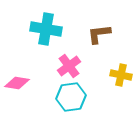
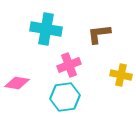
pink cross: moved 1 px up; rotated 15 degrees clockwise
cyan hexagon: moved 6 px left
